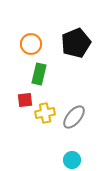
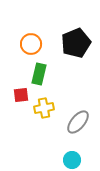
red square: moved 4 px left, 5 px up
yellow cross: moved 1 px left, 5 px up
gray ellipse: moved 4 px right, 5 px down
